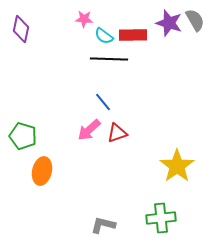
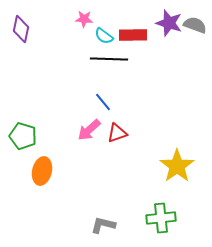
gray semicircle: moved 5 px down; rotated 40 degrees counterclockwise
